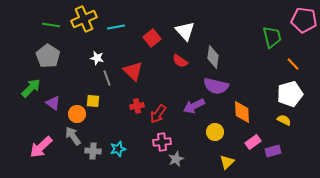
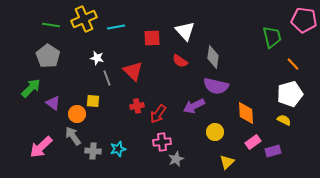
red square: rotated 36 degrees clockwise
orange diamond: moved 4 px right, 1 px down
